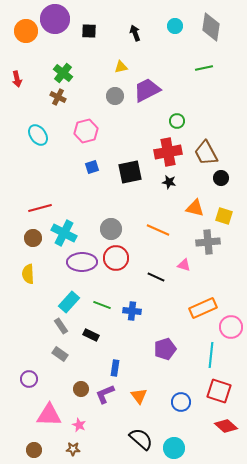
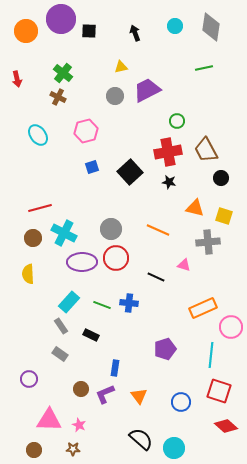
purple circle at (55, 19): moved 6 px right
brown trapezoid at (206, 153): moved 3 px up
black square at (130, 172): rotated 30 degrees counterclockwise
blue cross at (132, 311): moved 3 px left, 8 px up
pink triangle at (49, 415): moved 5 px down
